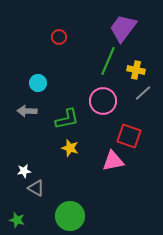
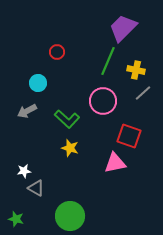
purple trapezoid: rotated 8 degrees clockwise
red circle: moved 2 px left, 15 px down
gray arrow: rotated 30 degrees counterclockwise
green L-shape: rotated 55 degrees clockwise
pink triangle: moved 2 px right, 2 px down
green star: moved 1 px left, 1 px up
